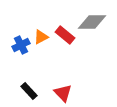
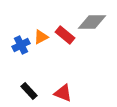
red triangle: rotated 24 degrees counterclockwise
